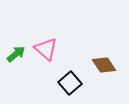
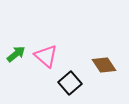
pink triangle: moved 7 px down
